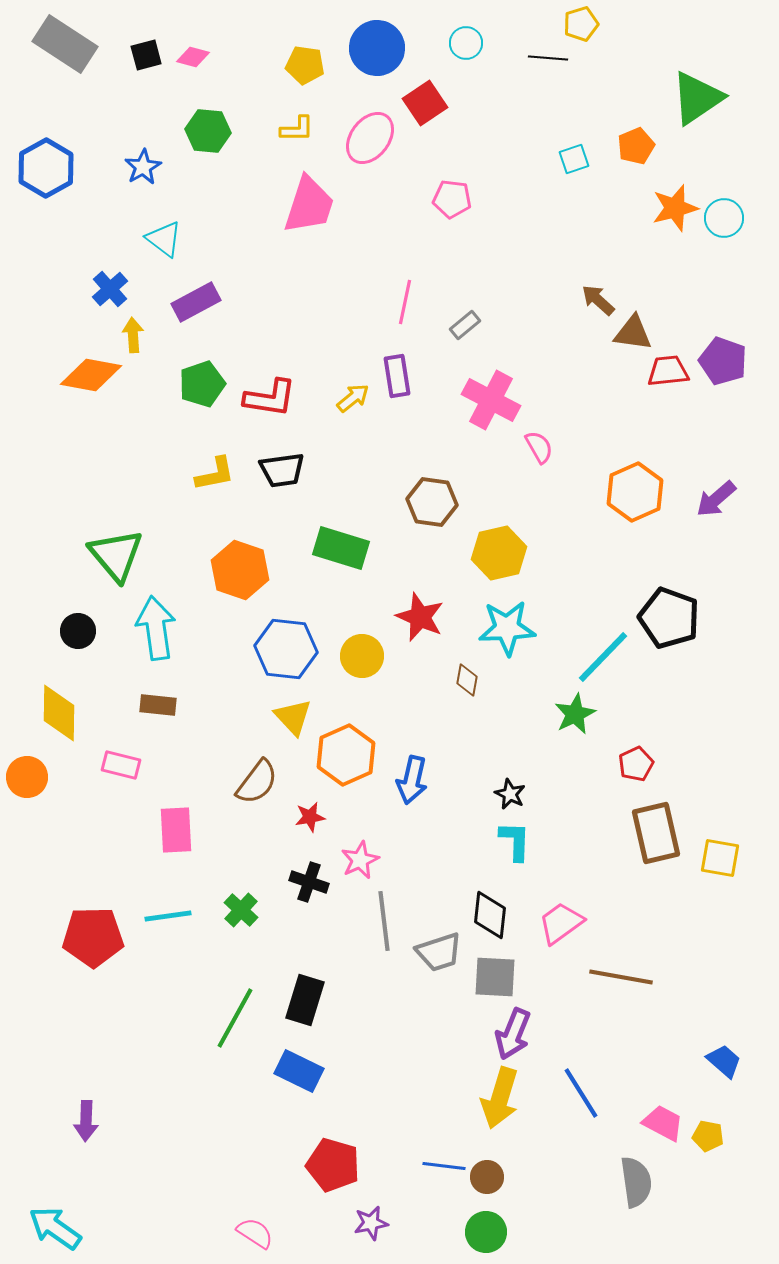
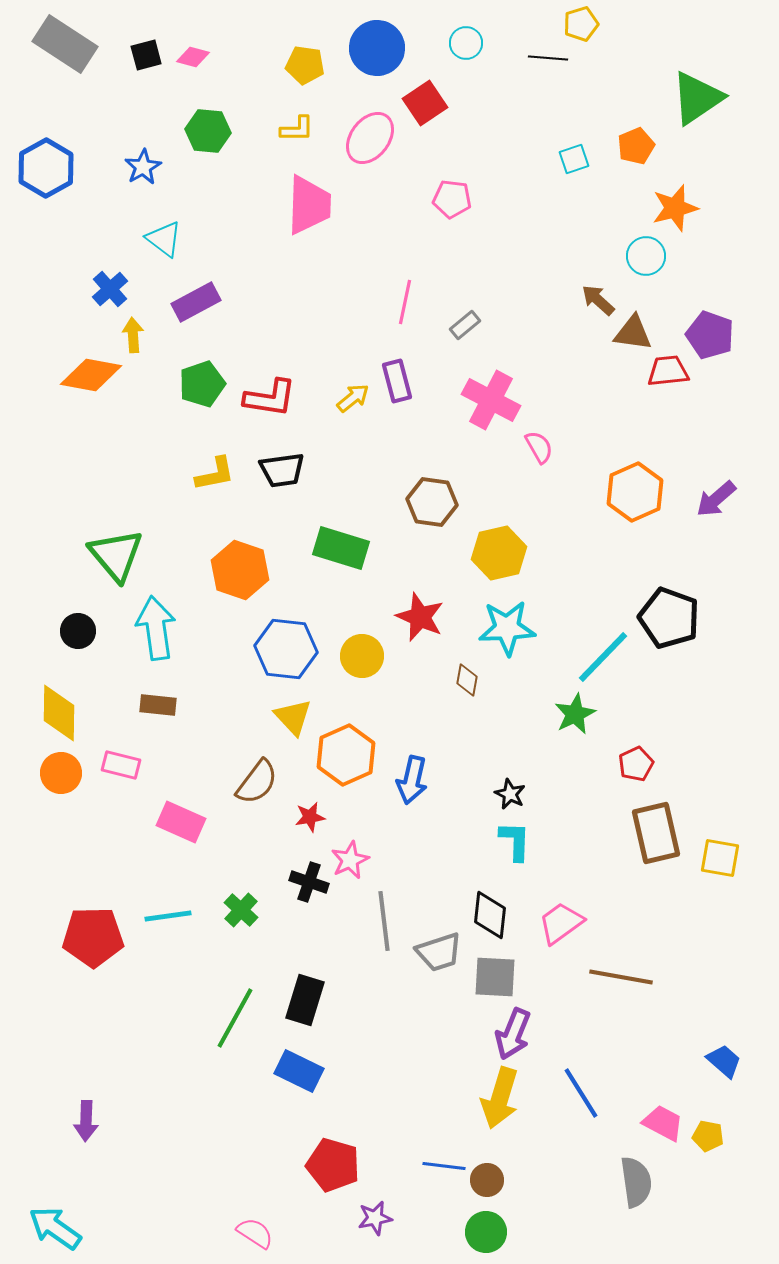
pink trapezoid at (309, 205): rotated 16 degrees counterclockwise
cyan circle at (724, 218): moved 78 px left, 38 px down
purple pentagon at (723, 361): moved 13 px left, 26 px up
purple rectangle at (397, 376): moved 5 px down; rotated 6 degrees counterclockwise
orange circle at (27, 777): moved 34 px right, 4 px up
pink rectangle at (176, 830): moved 5 px right, 8 px up; rotated 63 degrees counterclockwise
pink star at (360, 860): moved 10 px left
brown circle at (487, 1177): moved 3 px down
purple star at (371, 1223): moved 4 px right, 5 px up
